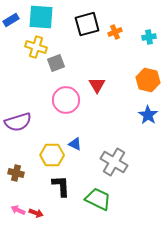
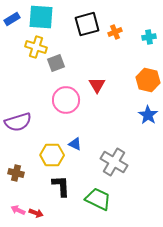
blue rectangle: moved 1 px right, 1 px up
